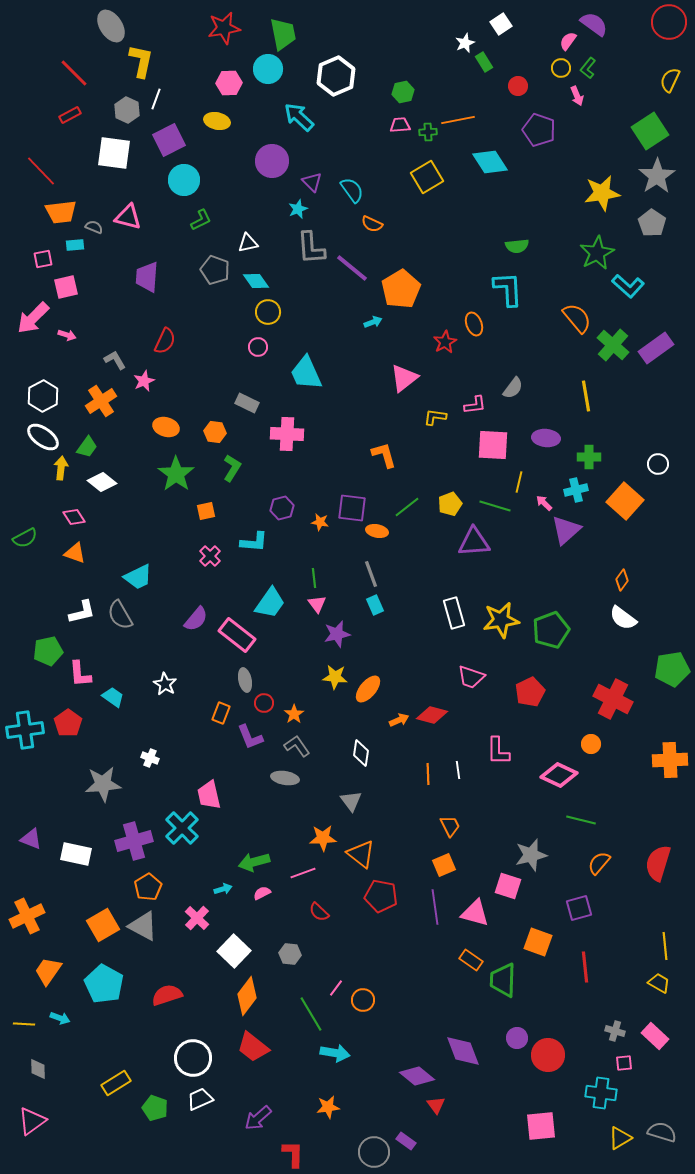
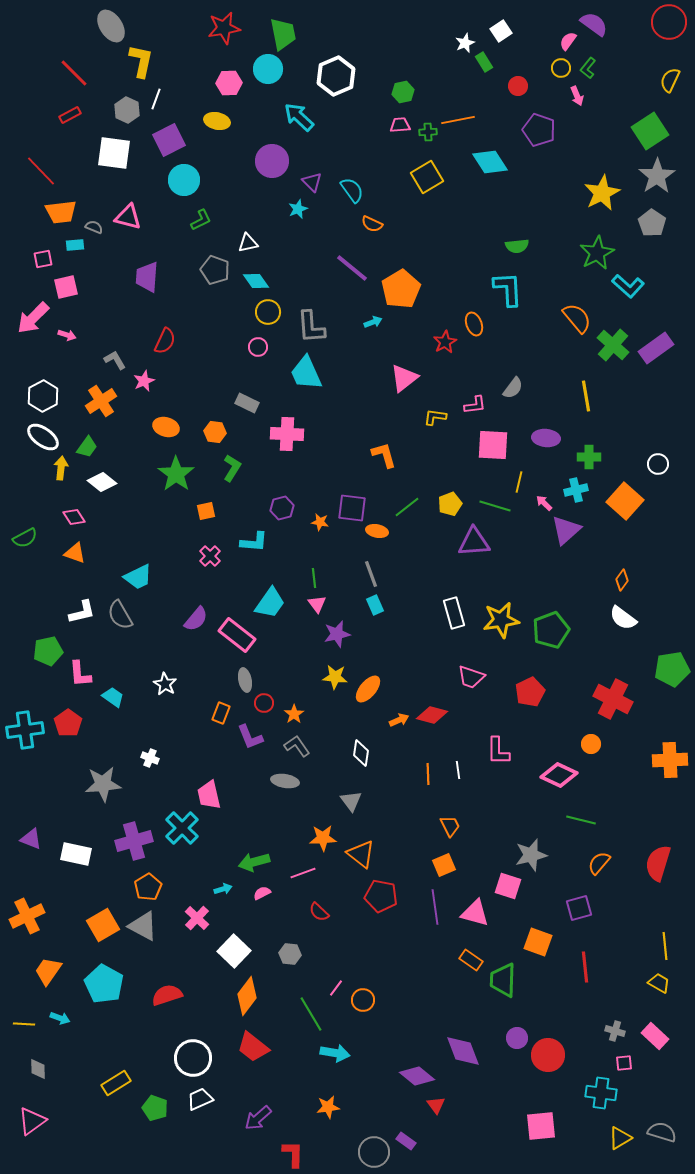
white square at (501, 24): moved 7 px down
yellow star at (602, 193): rotated 18 degrees counterclockwise
gray L-shape at (311, 248): moved 79 px down
gray ellipse at (285, 778): moved 3 px down
